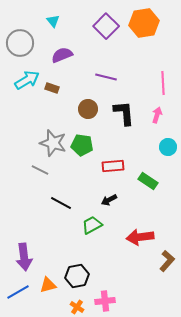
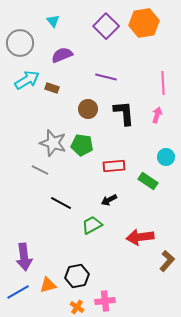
cyan circle: moved 2 px left, 10 px down
red rectangle: moved 1 px right
